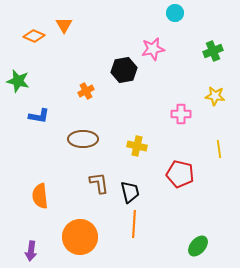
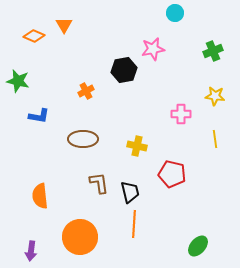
yellow line: moved 4 px left, 10 px up
red pentagon: moved 8 px left
